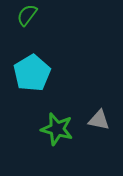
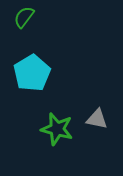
green semicircle: moved 3 px left, 2 px down
gray triangle: moved 2 px left, 1 px up
